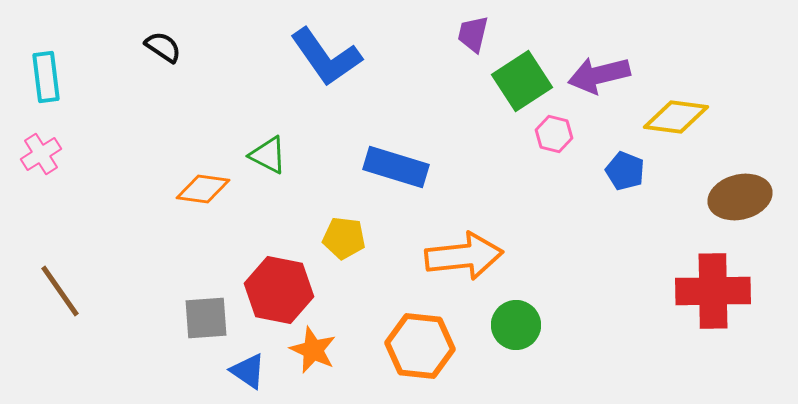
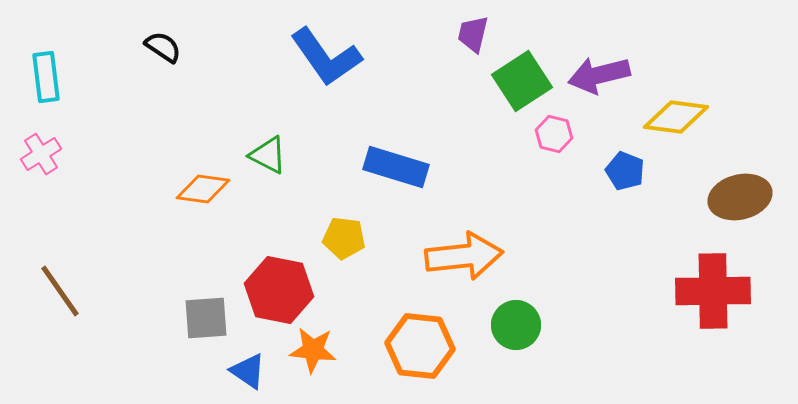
orange star: rotated 18 degrees counterclockwise
